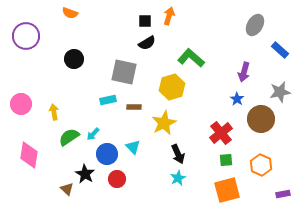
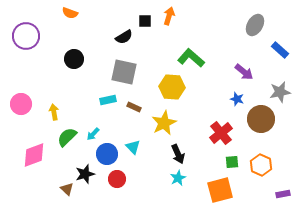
black semicircle: moved 23 px left, 6 px up
purple arrow: rotated 66 degrees counterclockwise
yellow hexagon: rotated 20 degrees clockwise
blue star: rotated 16 degrees counterclockwise
brown rectangle: rotated 24 degrees clockwise
green semicircle: moved 2 px left; rotated 10 degrees counterclockwise
pink diamond: moved 5 px right; rotated 60 degrees clockwise
green square: moved 6 px right, 2 px down
black star: rotated 24 degrees clockwise
orange square: moved 7 px left
